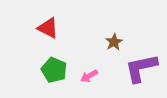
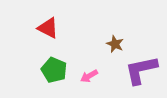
brown star: moved 1 px right, 2 px down; rotated 18 degrees counterclockwise
purple L-shape: moved 2 px down
